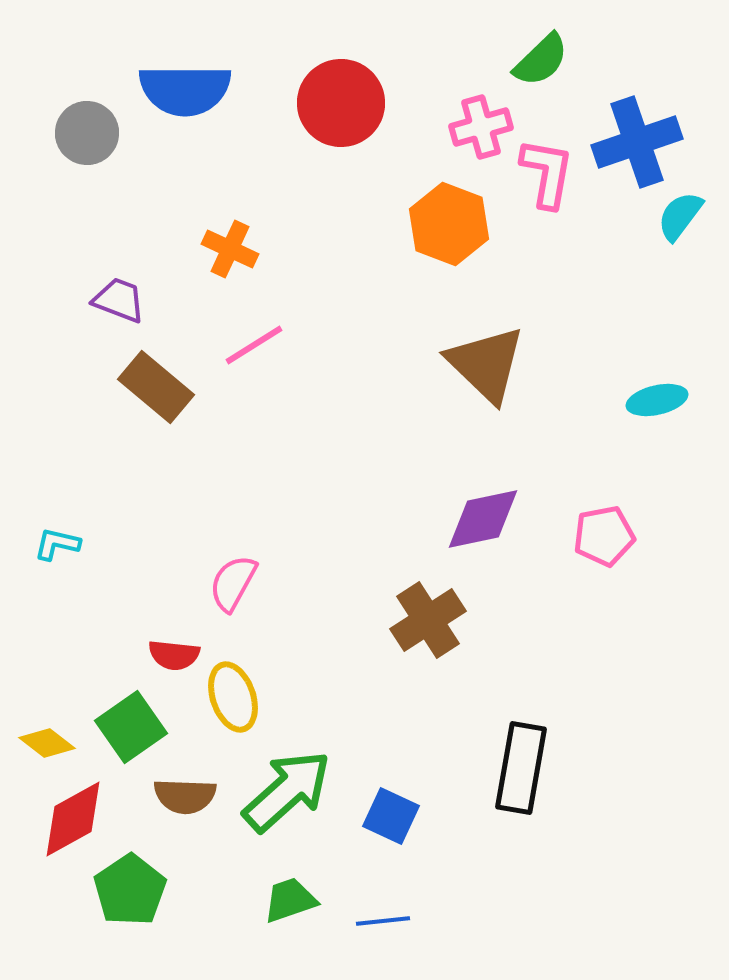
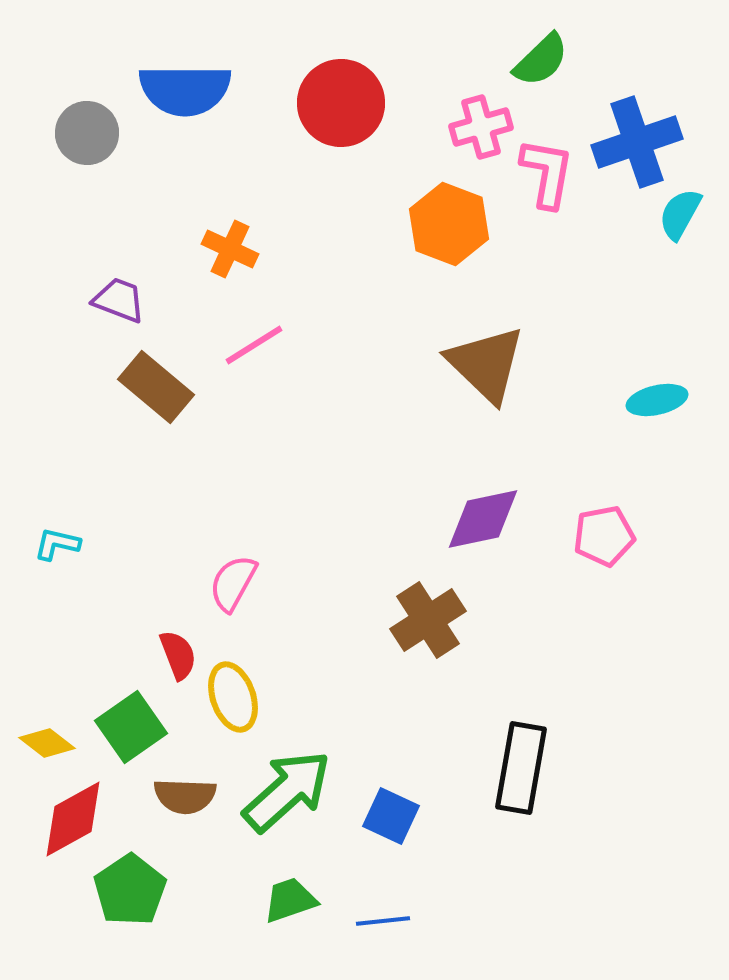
cyan semicircle: moved 2 px up; rotated 8 degrees counterclockwise
red semicircle: moved 4 px right; rotated 117 degrees counterclockwise
